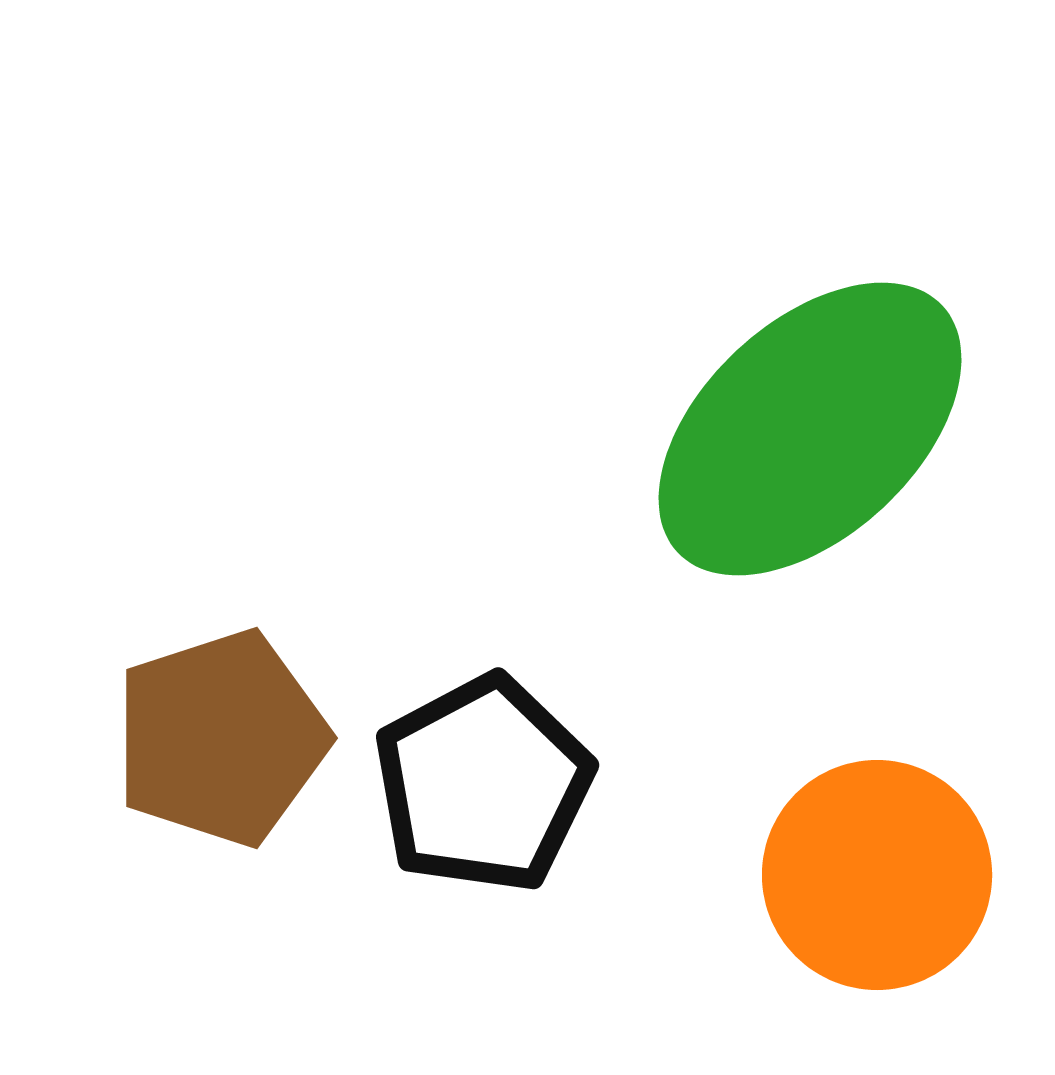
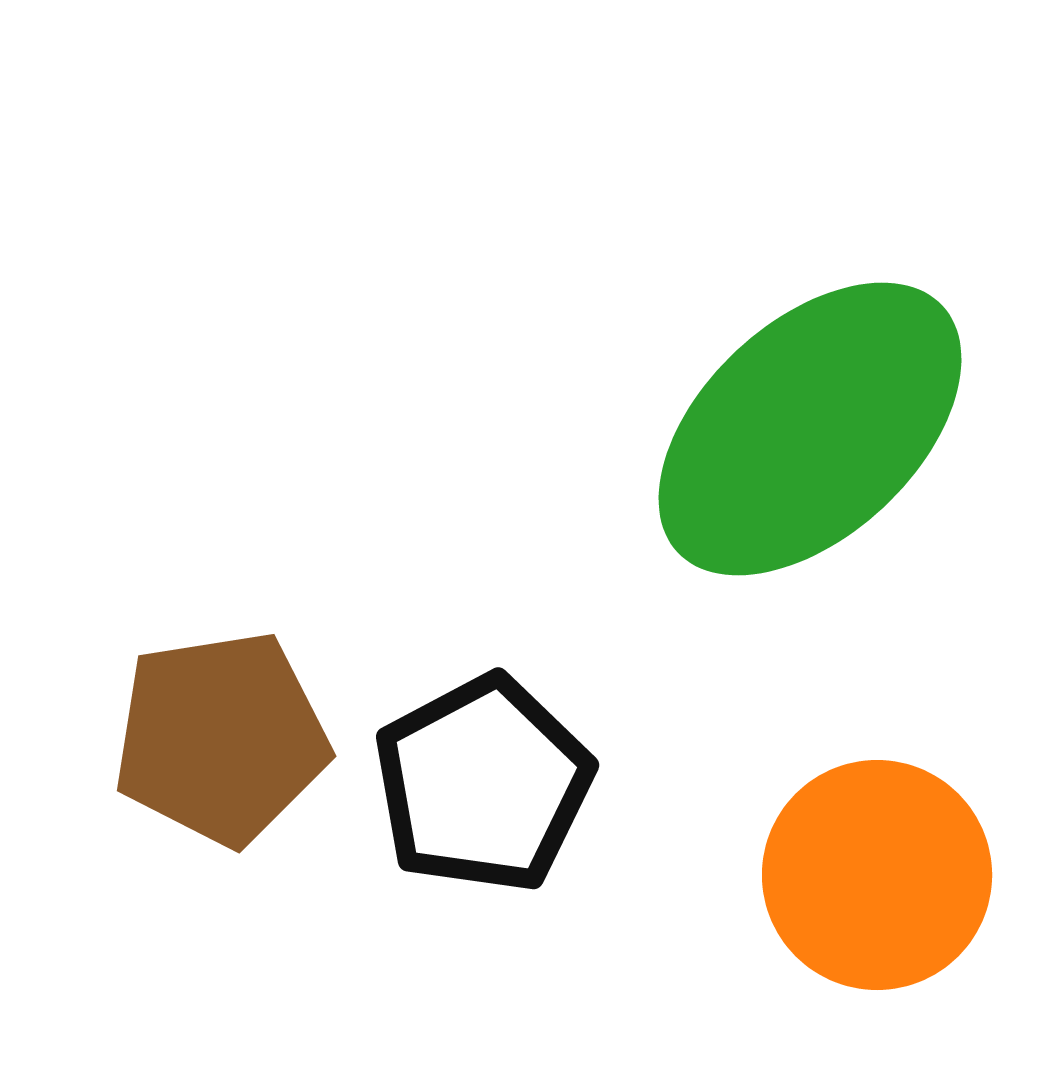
brown pentagon: rotated 9 degrees clockwise
